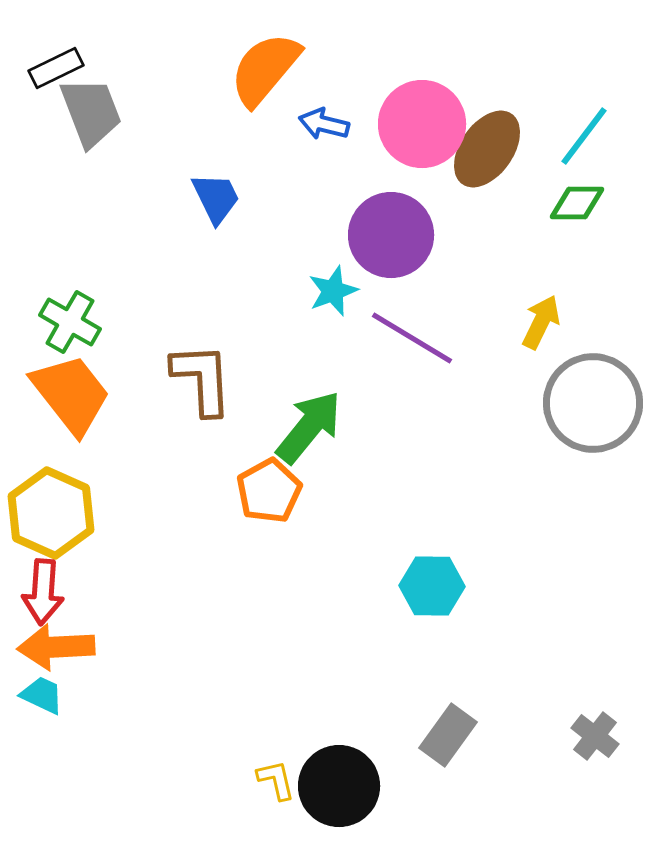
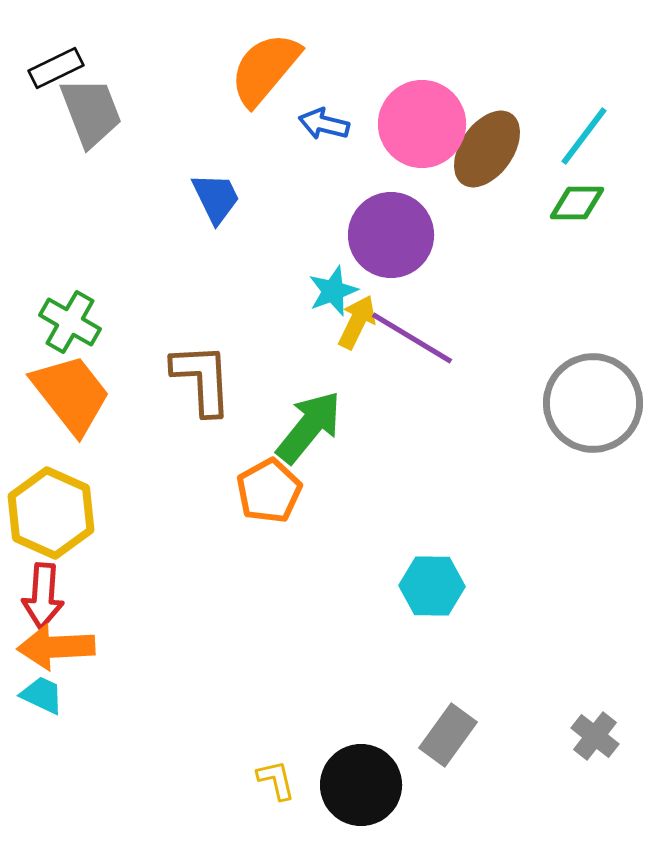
yellow arrow: moved 184 px left
red arrow: moved 4 px down
black circle: moved 22 px right, 1 px up
